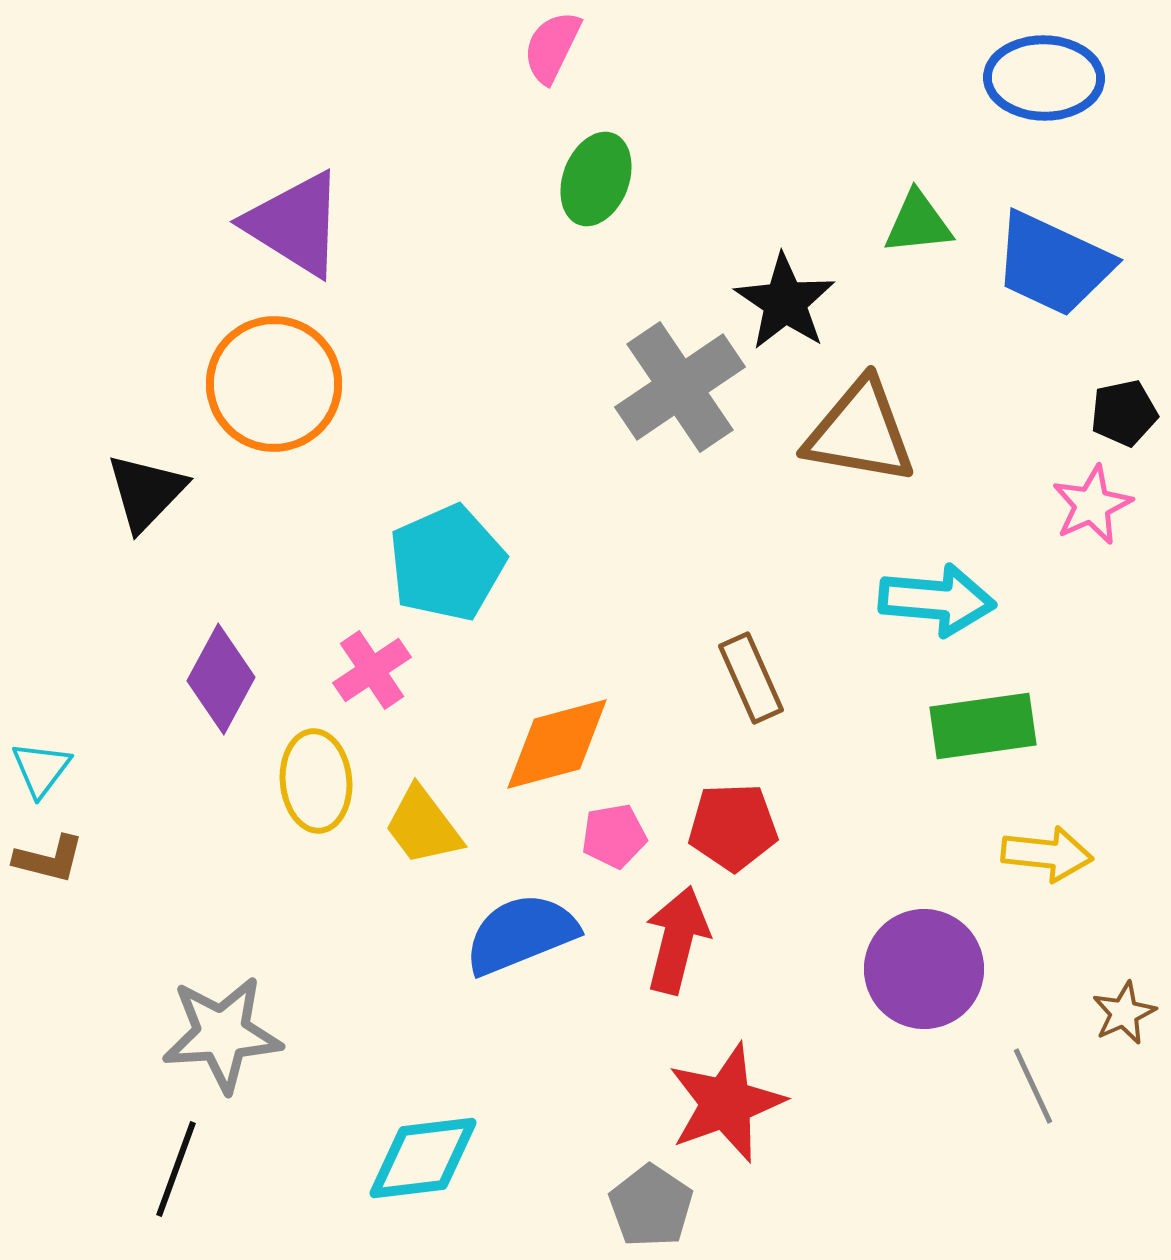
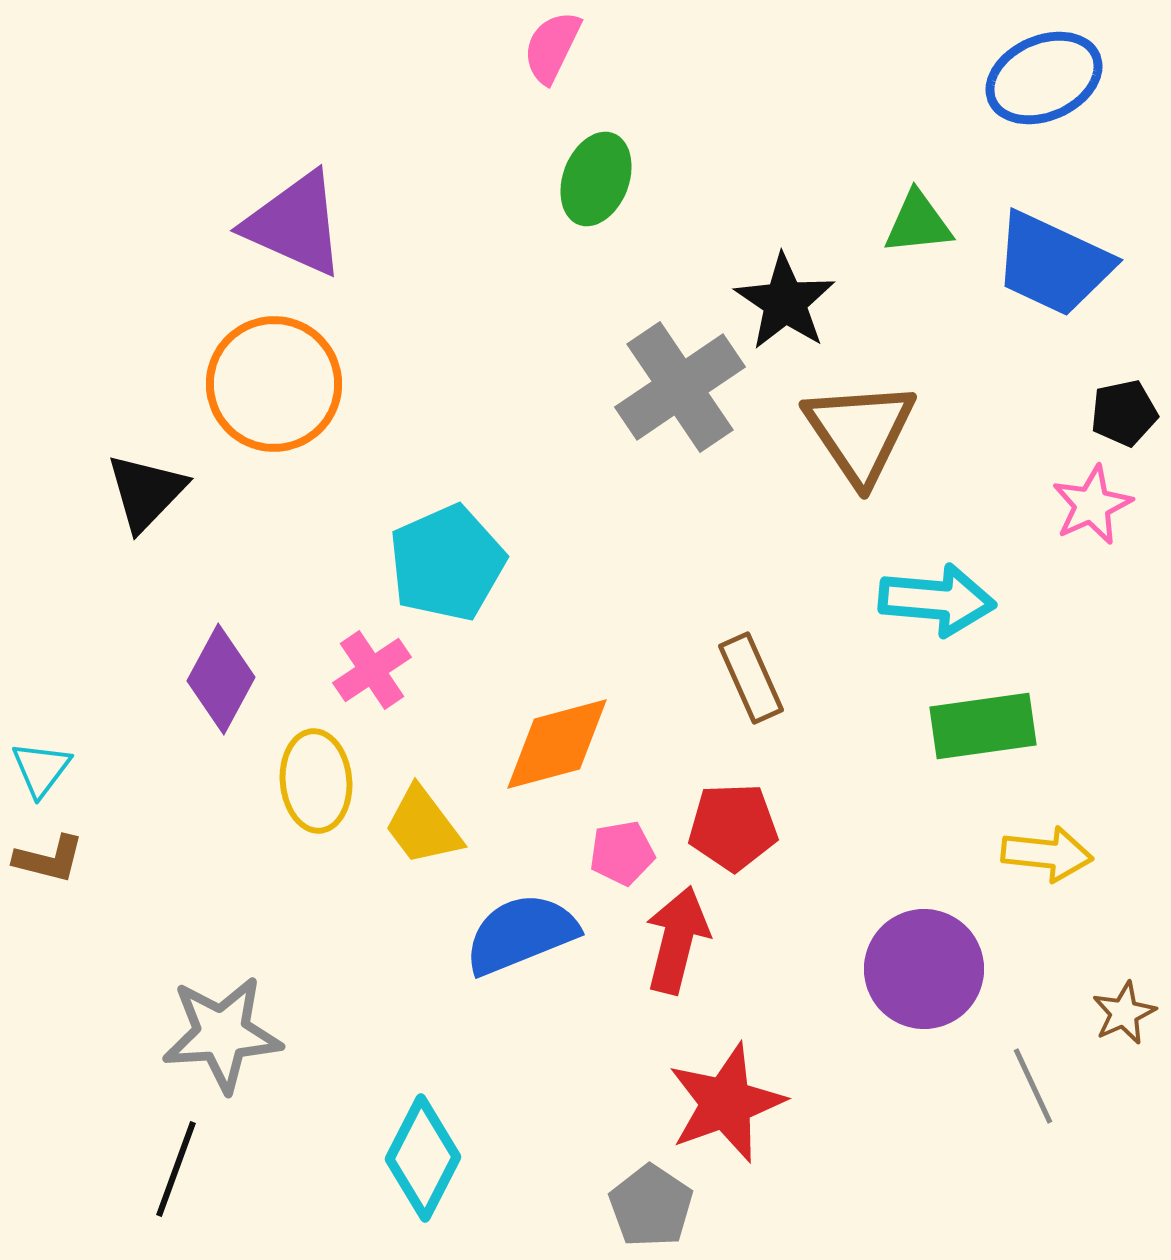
blue ellipse: rotated 25 degrees counterclockwise
purple triangle: rotated 8 degrees counterclockwise
brown triangle: rotated 46 degrees clockwise
pink pentagon: moved 8 px right, 17 px down
cyan diamond: rotated 56 degrees counterclockwise
